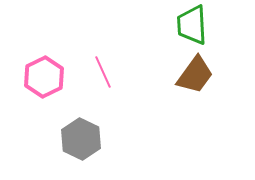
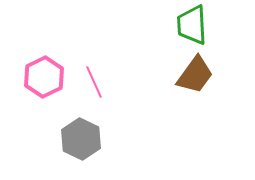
pink line: moved 9 px left, 10 px down
